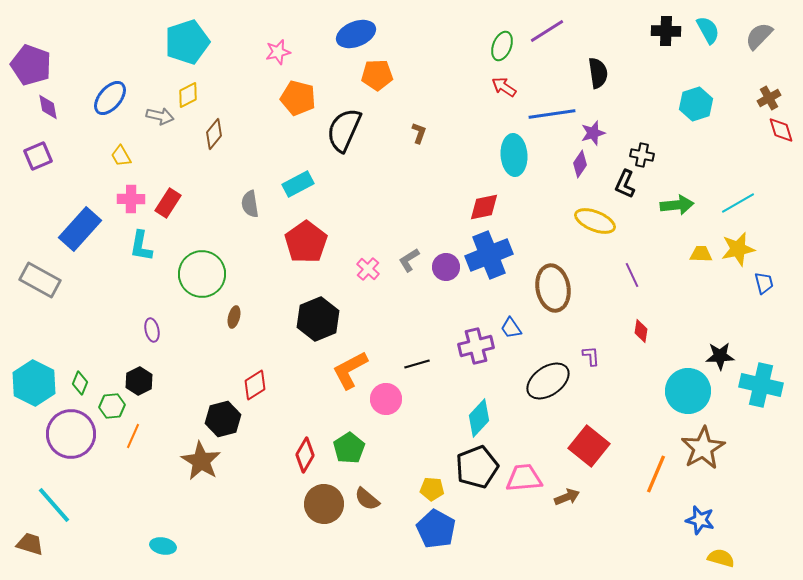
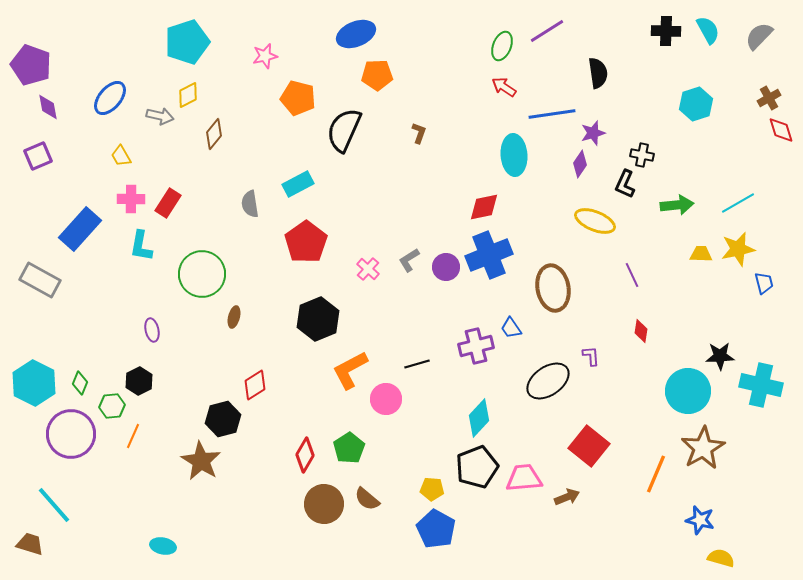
pink star at (278, 52): moved 13 px left, 4 px down
